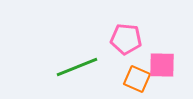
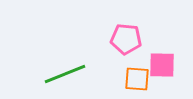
green line: moved 12 px left, 7 px down
orange square: rotated 20 degrees counterclockwise
